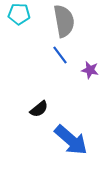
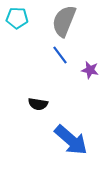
cyan pentagon: moved 2 px left, 4 px down
gray semicircle: rotated 148 degrees counterclockwise
black semicircle: moved 1 px left, 5 px up; rotated 48 degrees clockwise
